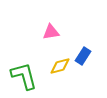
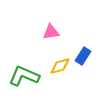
green L-shape: rotated 52 degrees counterclockwise
